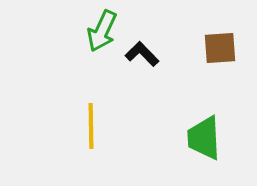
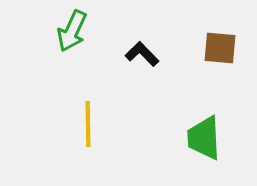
green arrow: moved 30 px left
brown square: rotated 9 degrees clockwise
yellow line: moved 3 px left, 2 px up
